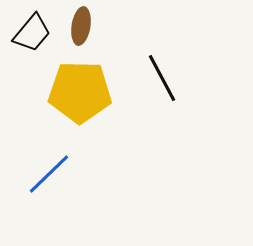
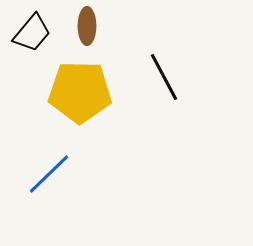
brown ellipse: moved 6 px right; rotated 9 degrees counterclockwise
black line: moved 2 px right, 1 px up
